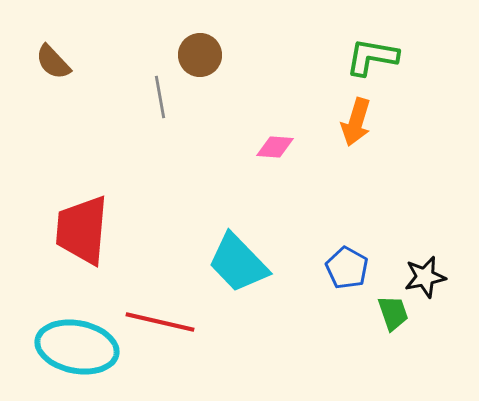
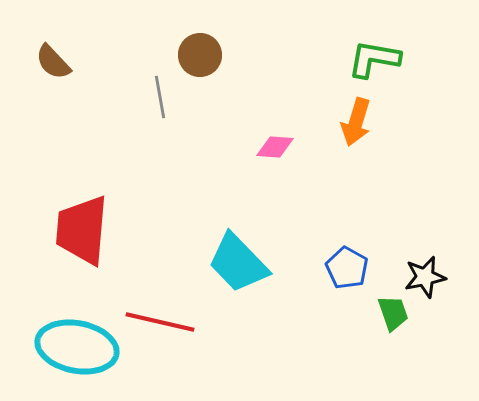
green L-shape: moved 2 px right, 2 px down
